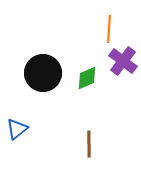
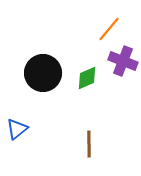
orange line: rotated 36 degrees clockwise
purple cross: rotated 16 degrees counterclockwise
